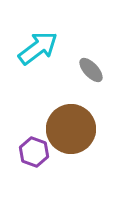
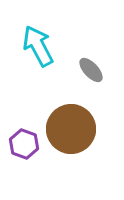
cyan arrow: moved 2 px up; rotated 81 degrees counterclockwise
purple hexagon: moved 10 px left, 8 px up
